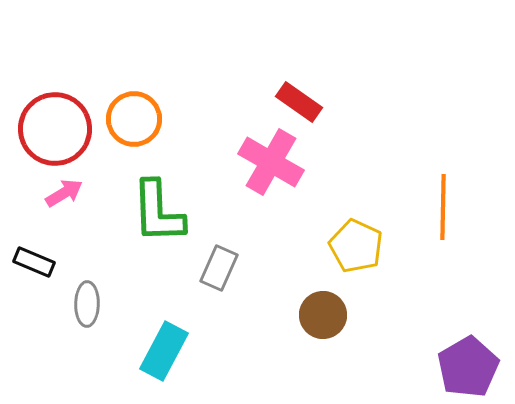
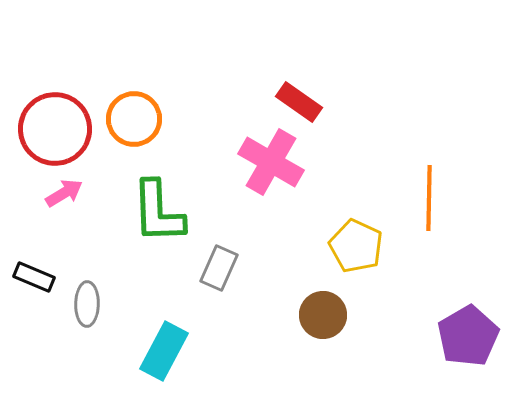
orange line: moved 14 px left, 9 px up
black rectangle: moved 15 px down
purple pentagon: moved 31 px up
